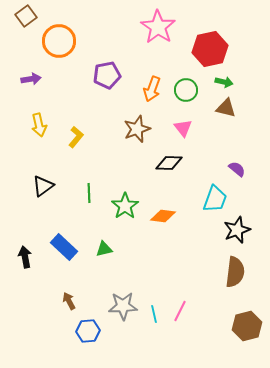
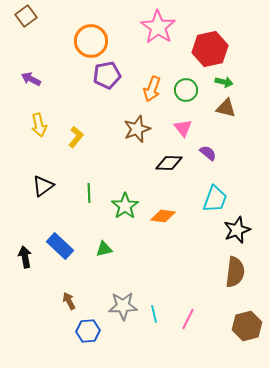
orange circle: moved 32 px right
purple arrow: rotated 144 degrees counterclockwise
purple semicircle: moved 29 px left, 16 px up
blue rectangle: moved 4 px left, 1 px up
pink line: moved 8 px right, 8 px down
